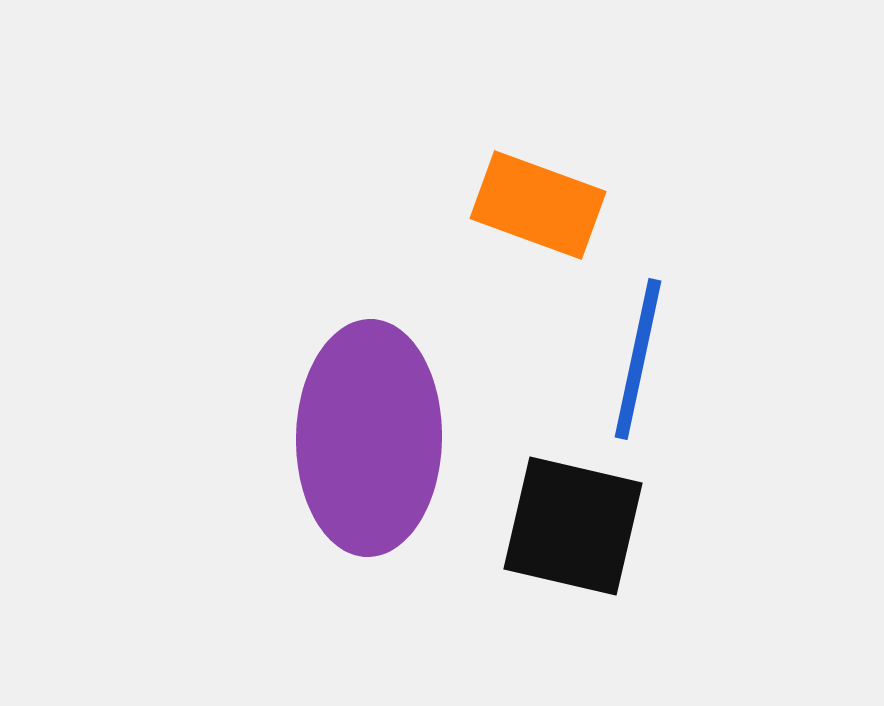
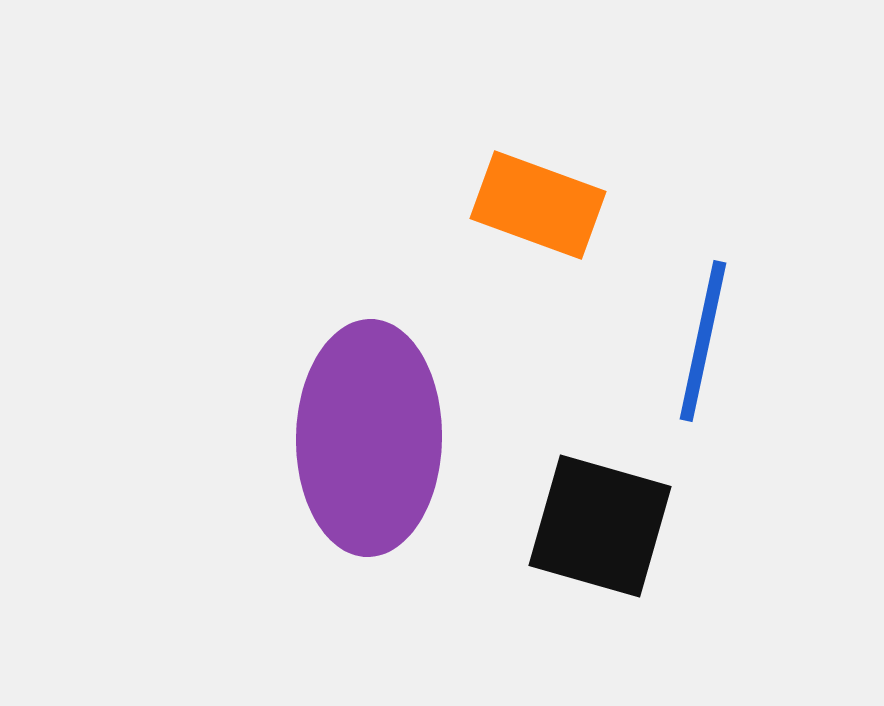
blue line: moved 65 px right, 18 px up
black square: moved 27 px right; rotated 3 degrees clockwise
